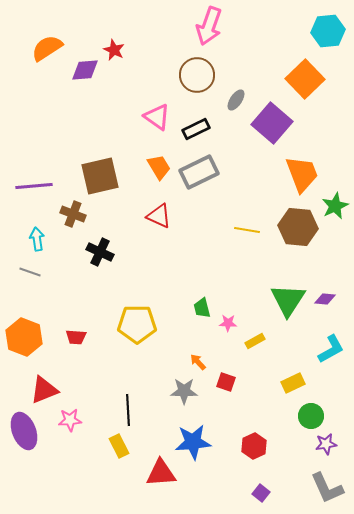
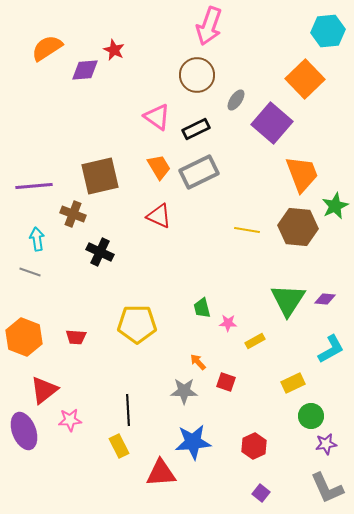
red triangle at (44, 390): rotated 16 degrees counterclockwise
